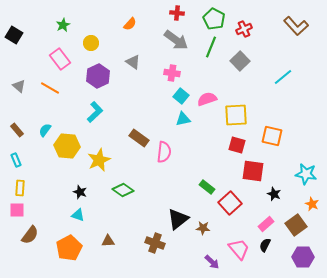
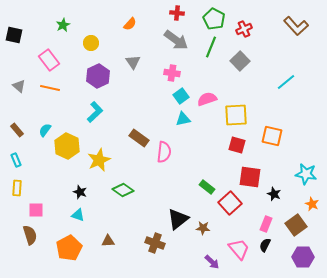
black square at (14, 35): rotated 18 degrees counterclockwise
pink rectangle at (60, 59): moved 11 px left, 1 px down
gray triangle at (133, 62): rotated 21 degrees clockwise
cyan line at (283, 77): moved 3 px right, 5 px down
orange line at (50, 88): rotated 18 degrees counterclockwise
cyan square at (181, 96): rotated 14 degrees clockwise
yellow hexagon at (67, 146): rotated 20 degrees clockwise
red square at (253, 171): moved 3 px left, 6 px down
yellow rectangle at (20, 188): moved 3 px left
pink square at (17, 210): moved 19 px right
pink rectangle at (266, 224): rotated 28 degrees counterclockwise
brown semicircle at (30, 235): rotated 54 degrees counterclockwise
